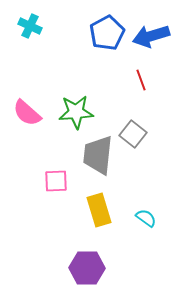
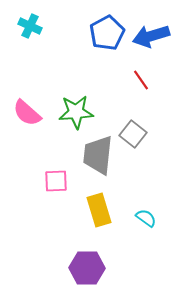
red line: rotated 15 degrees counterclockwise
